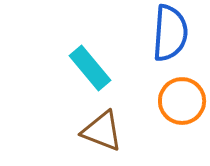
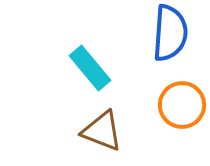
orange circle: moved 4 px down
